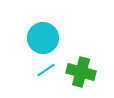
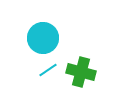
cyan line: moved 2 px right
